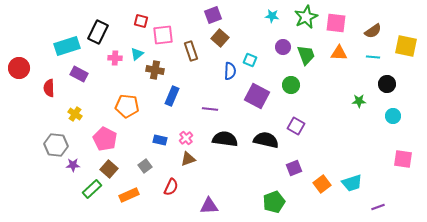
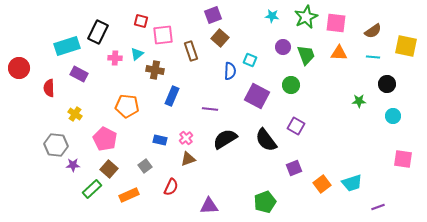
black semicircle at (225, 139): rotated 40 degrees counterclockwise
black semicircle at (266, 140): rotated 140 degrees counterclockwise
green pentagon at (274, 202): moved 9 px left
